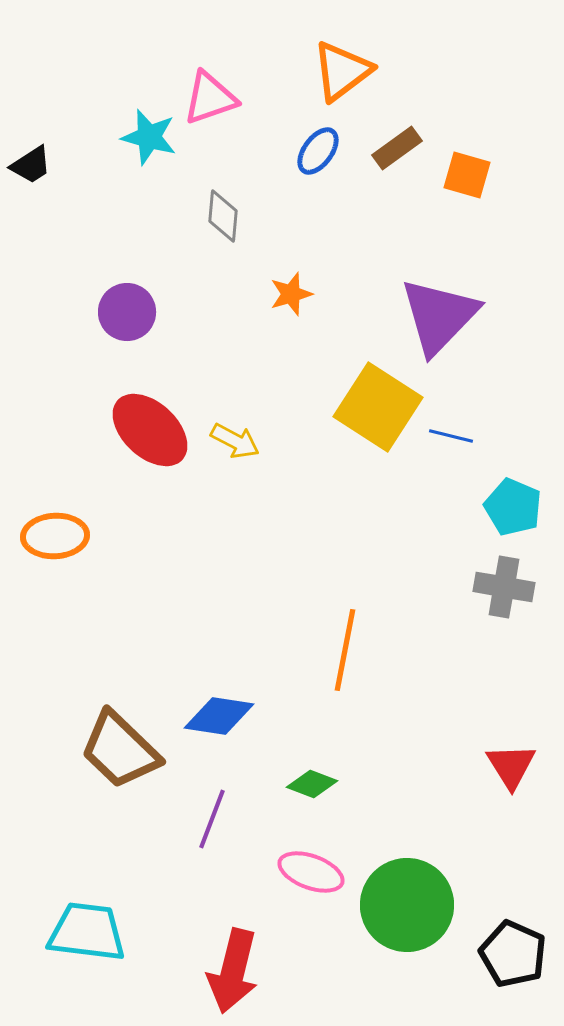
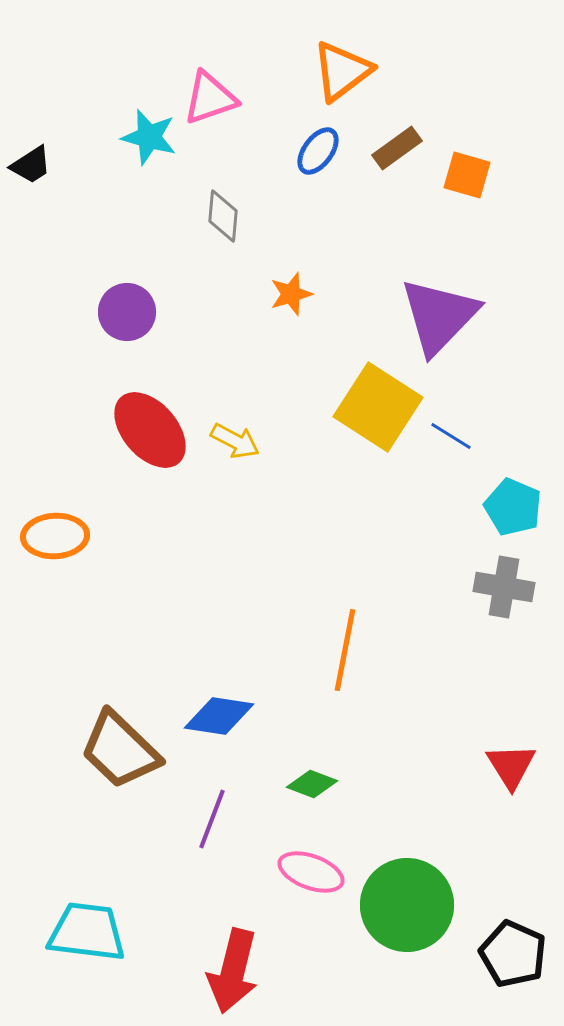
red ellipse: rotated 6 degrees clockwise
blue line: rotated 18 degrees clockwise
